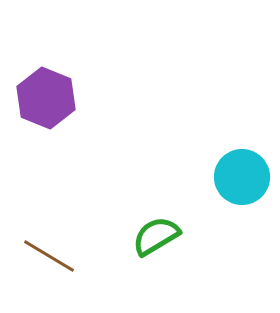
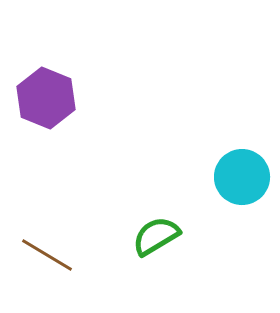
brown line: moved 2 px left, 1 px up
